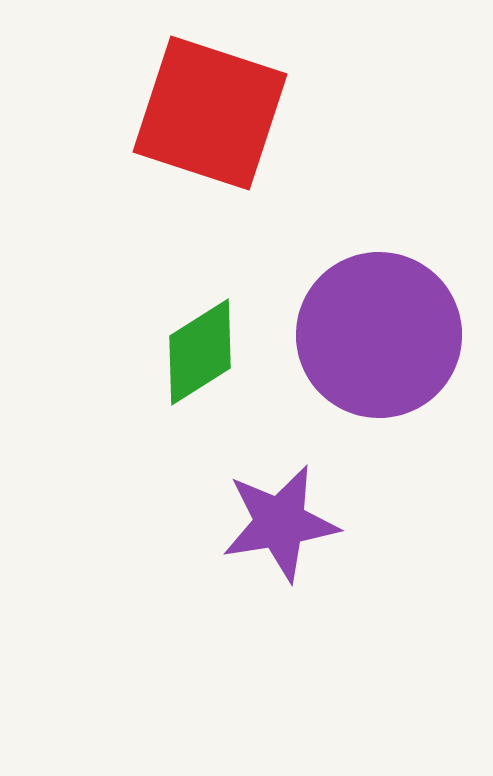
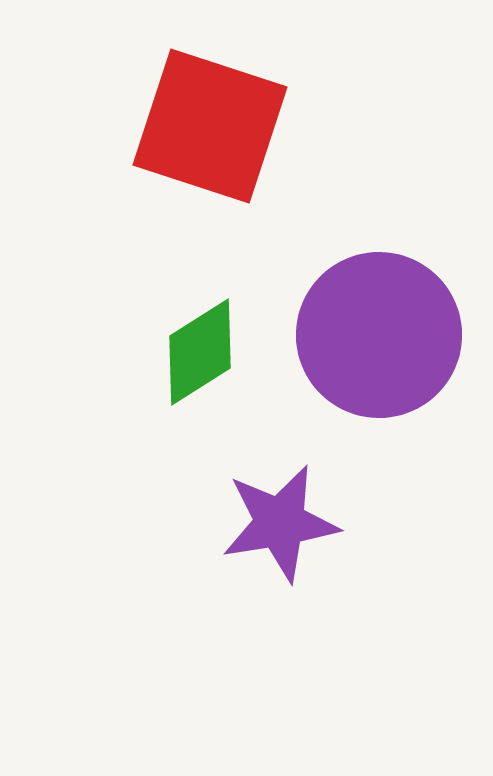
red square: moved 13 px down
